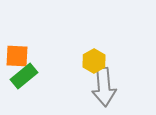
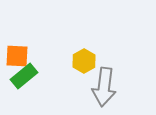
yellow hexagon: moved 10 px left
gray arrow: rotated 12 degrees clockwise
